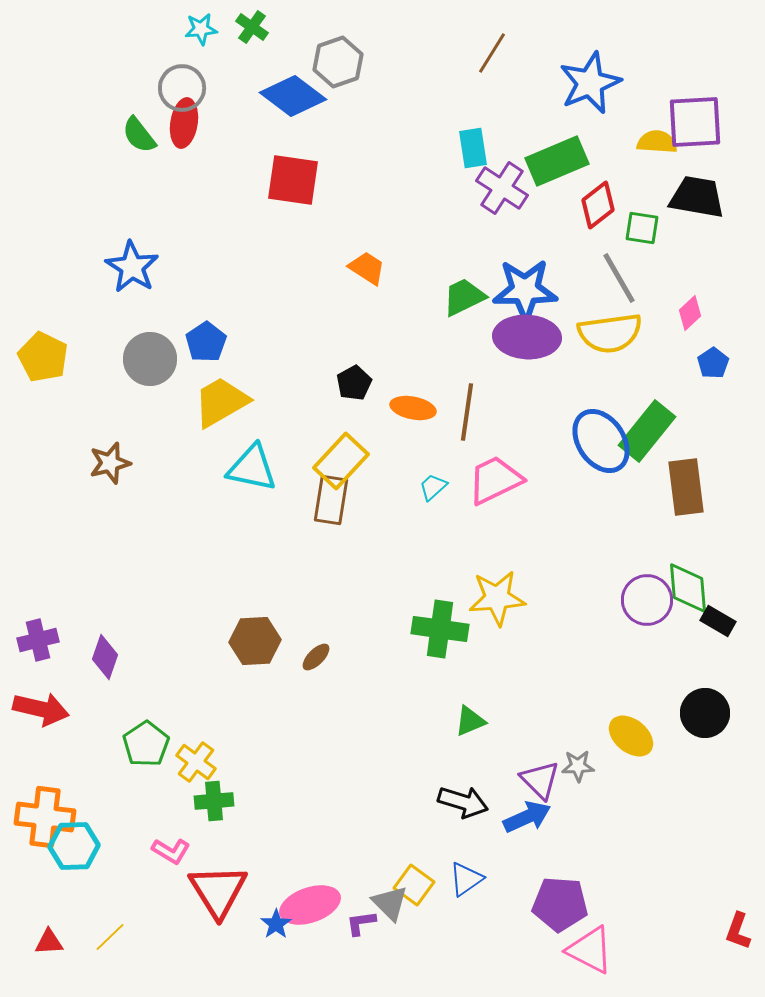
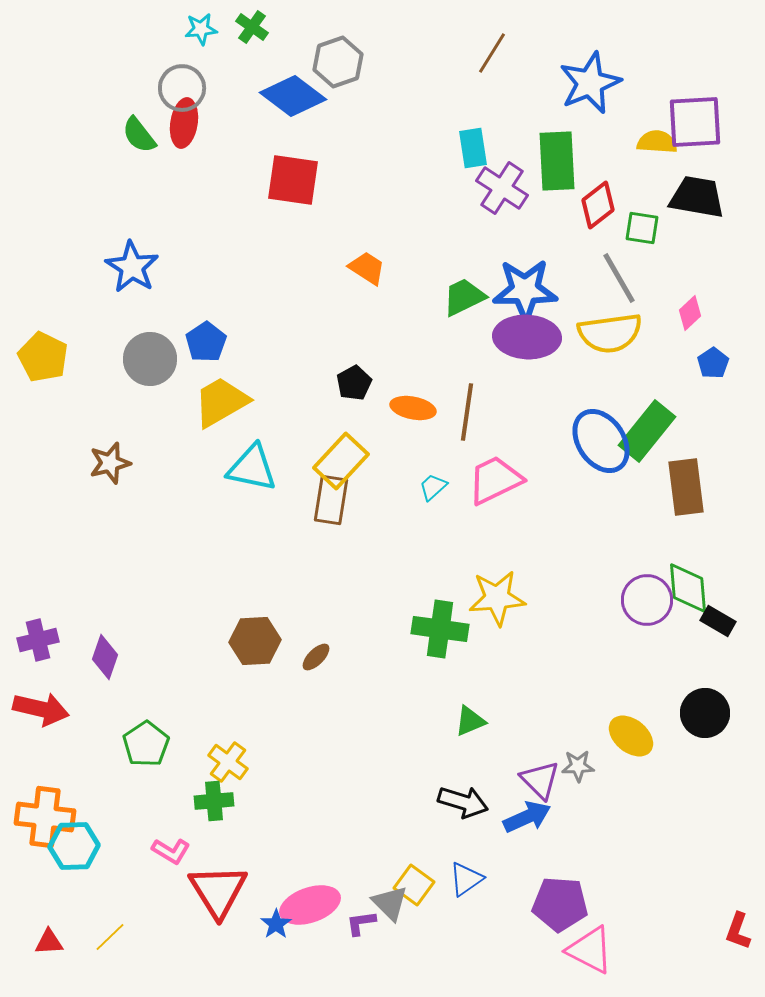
green rectangle at (557, 161): rotated 70 degrees counterclockwise
yellow cross at (196, 762): moved 32 px right
